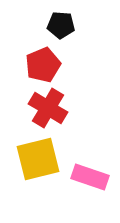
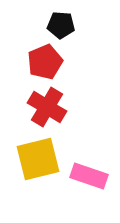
red pentagon: moved 2 px right, 3 px up
red cross: moved 1 px left, 1 px up
pink rectangle: moved 1 px left, 1 px up
